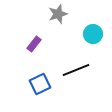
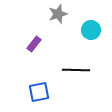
cyan circle: moved 2 px left, 4 px up
black line: rotated 24 degrees clockwise
blue square: moved 1 px left, 8 px down; rotated 15 degrees clockwise
